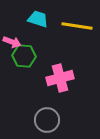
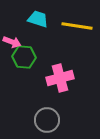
green hexagon: moved 1 px down
